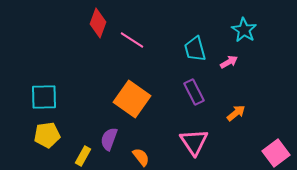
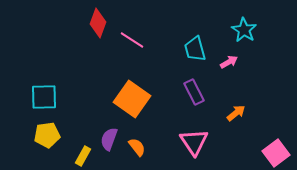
orange semicircle: moved 4 px left, 10 px up
